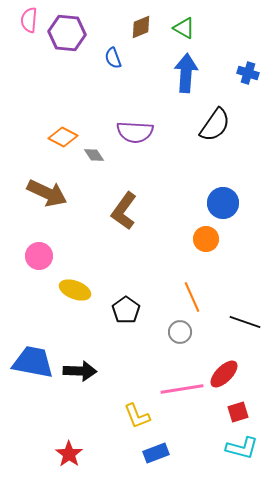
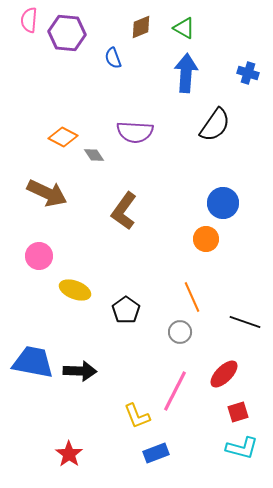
pink line: moved 7 px left, 2 px down; rotated 54 degrees counterclockwise
